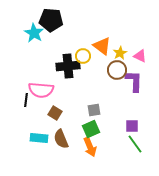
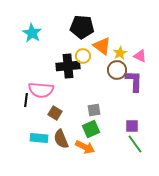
black pentagon: moved 31 px right, 7 px down
cyan star: moved 2 px left
orange arrow: moved 5 px left; rotated 42 degrees counterclockwise
